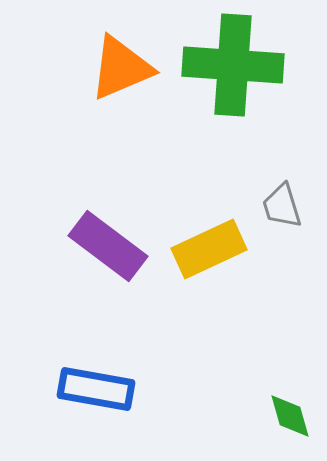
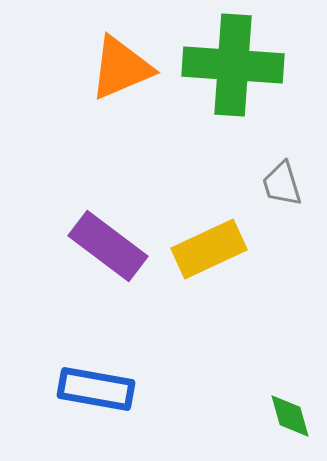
gray trapezoid: moved 22 px up
